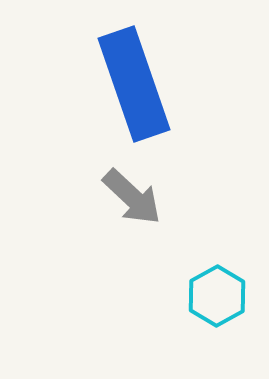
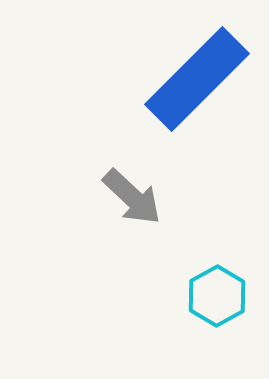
blue rectangle: moved 63 px right, 5 px up; rotated 64 degrees clockwise
